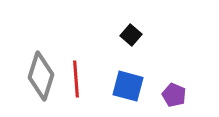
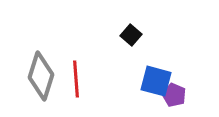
blue square: moved 28 px right, 5 px up
